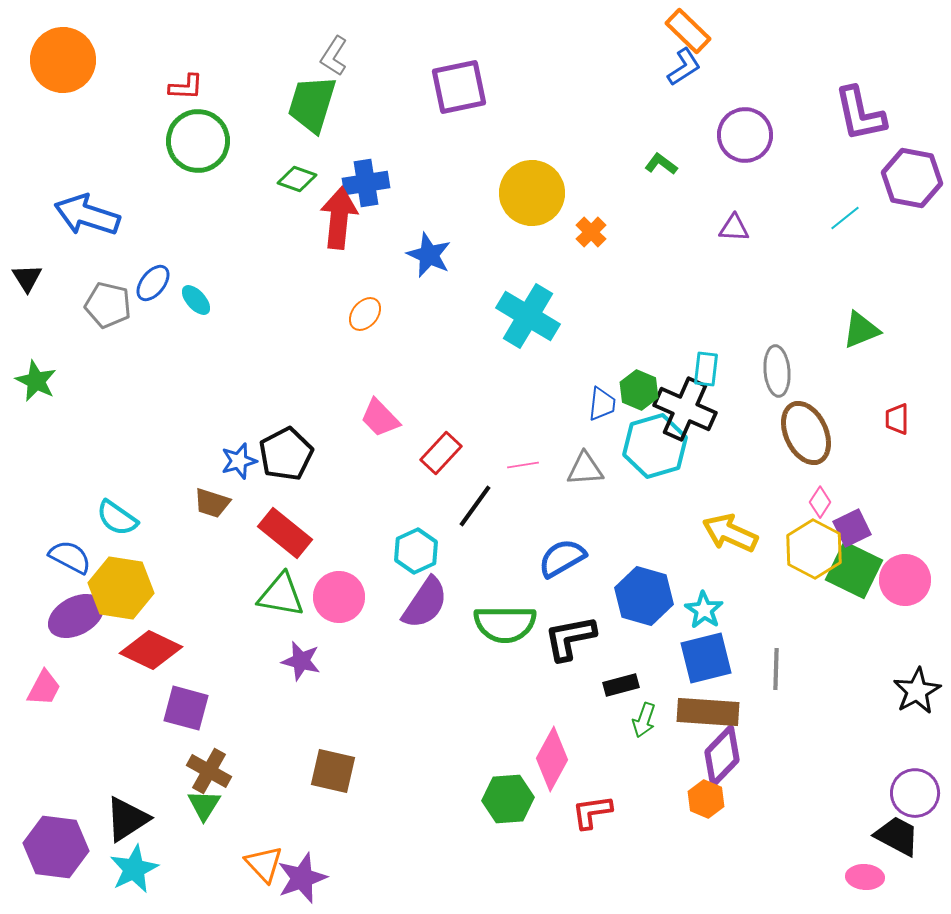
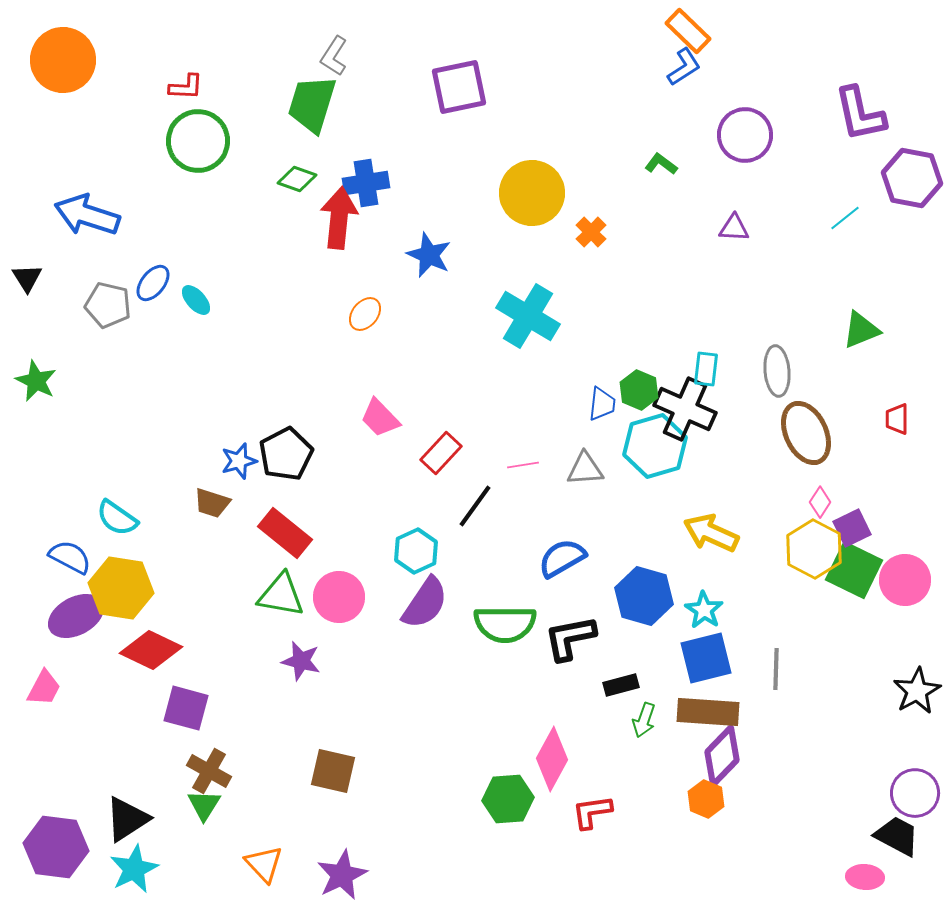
yellow arrow at (730, 533): moved 19 px left
purple star at (302, 878): moved 40 px right, 3 px up; rotated 6 degrees counterclockwise
